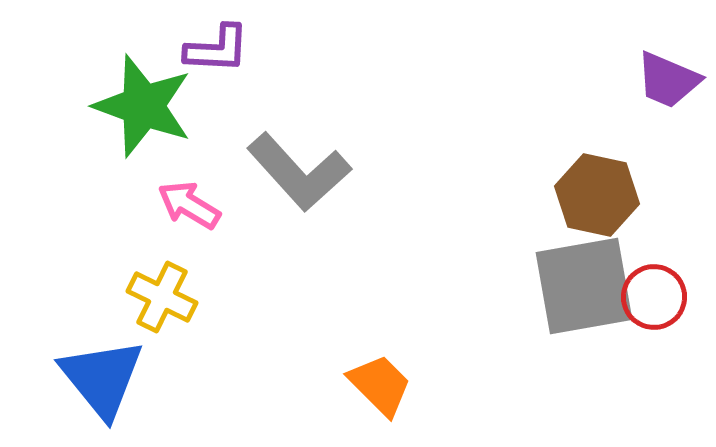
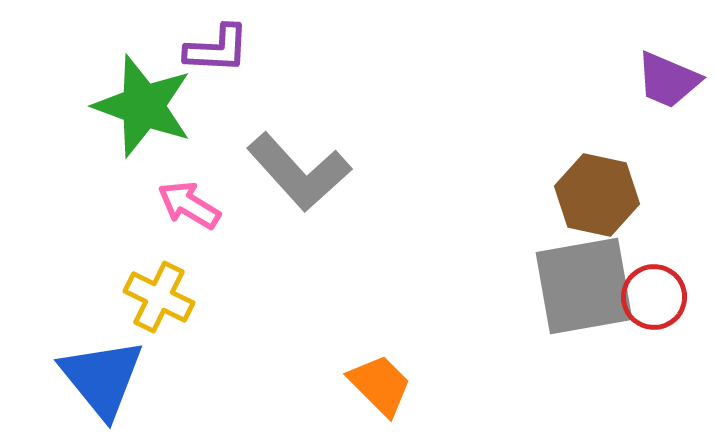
yellow cross: moved 3 px left
